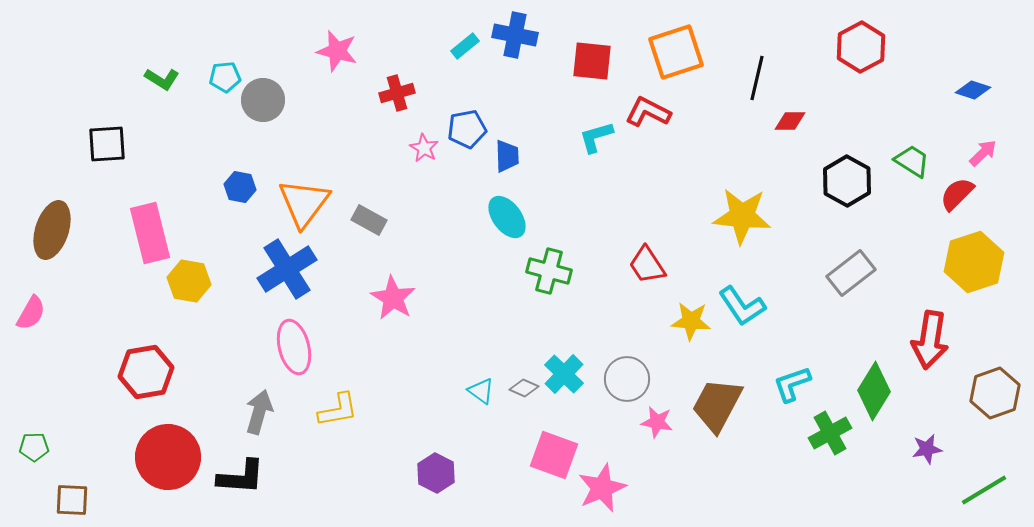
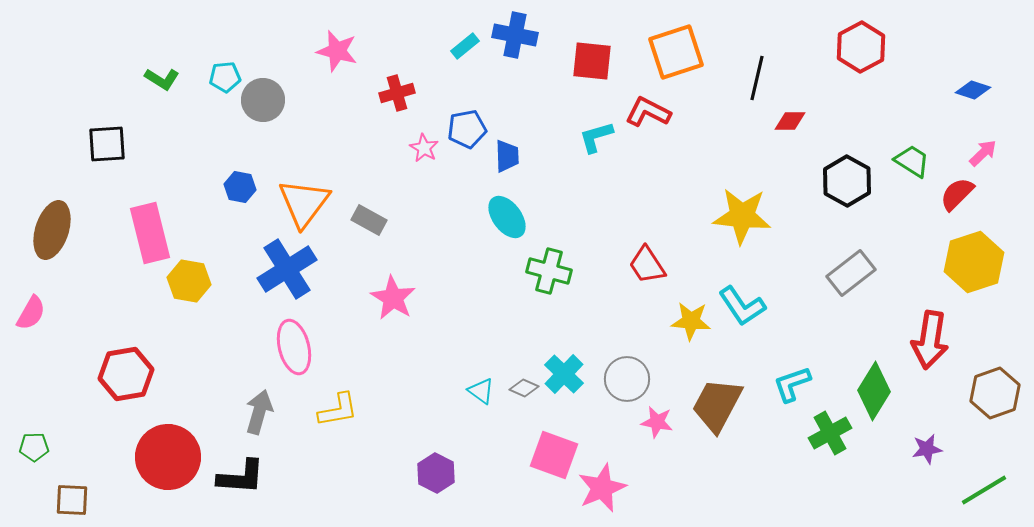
red hexagon at (146, 372): moved 20 px left, 2 px down
